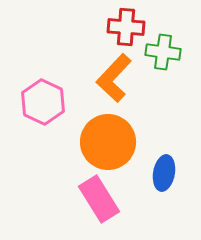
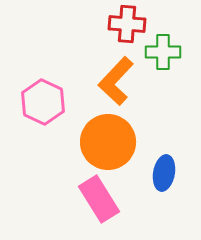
red cross: moved 1 px right, 3 px up
green cross: rotated 8 degrees counterclockwise
orange L-shape: moved 2 px right, 3 px down
